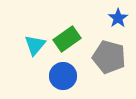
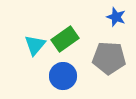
blue star: moved 2 px left, 1 px up; rotated 18 degrees counterclockwise
green rectangle: moved 2 px left
gray pentagon: moved 1 px down; rotated 12 degrees counterclockwise
